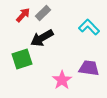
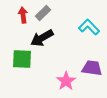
red arrow: rotated 49 degrees counterclockwise
green square: rotated 20 degrees clockwise
purple trapezoid: moved 3 px right
pink star: moved 4 px right, 1 px down
